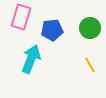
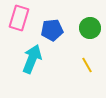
pink rectangle: moved 2 px left, 1 px down
cyan arrow: moved 1 px right
yellow line: moved 3 px left
